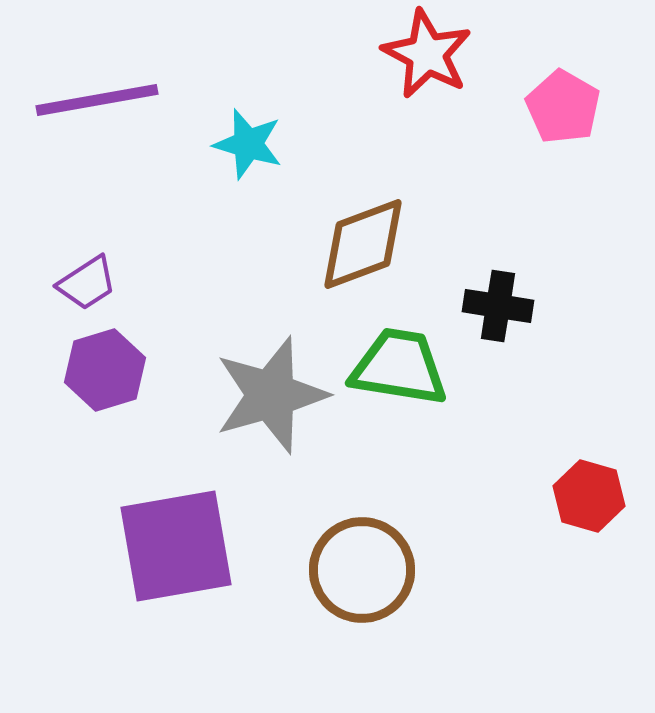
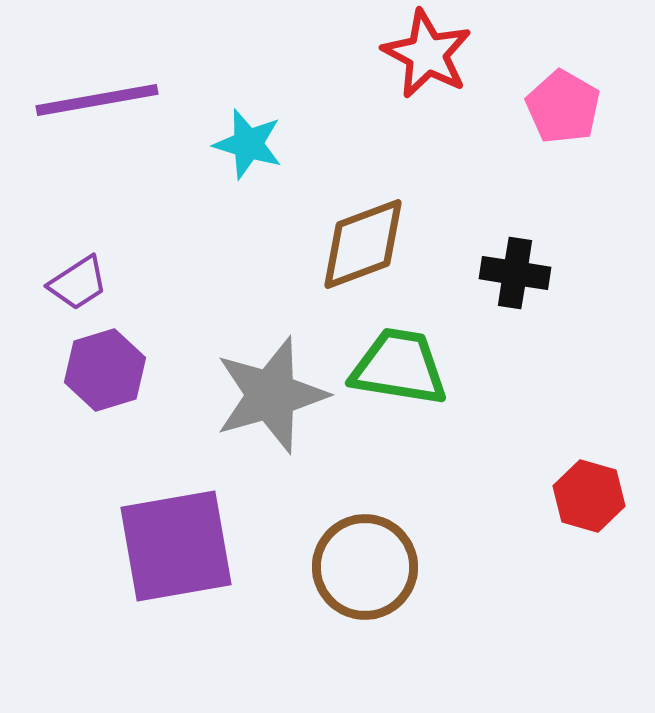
purple trapezoid: moved 9 px left
black cross: moved 17 px right, 33 px up
brown circle: moved 3 px right, 3 px up
